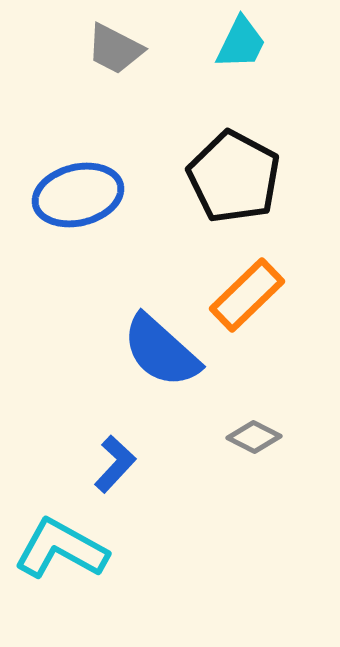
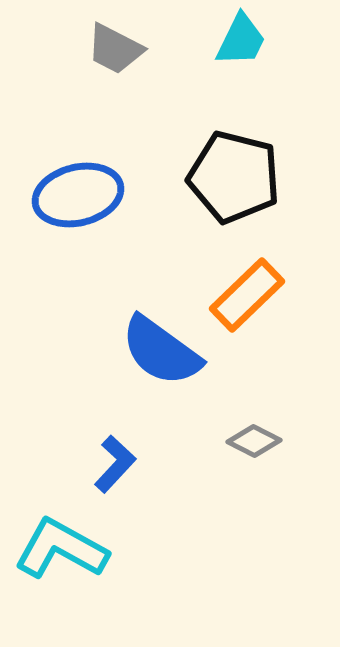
cyan trapezoid: moved 3 px up
black pentagon: rotated 14 degrees counterclockwise
blue semicircle: rotated 6 degrees counterclockwise
gray diamond: moved 4 px down
